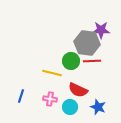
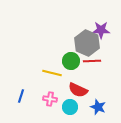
gray hexagon: rotated 15 degrees clockwise
